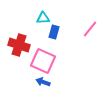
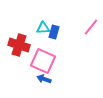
cyan triangle: moved 10 px down
pink line: moved 1 px right, 2 px up
blue arrow: moved 1 px right, 3 px up
